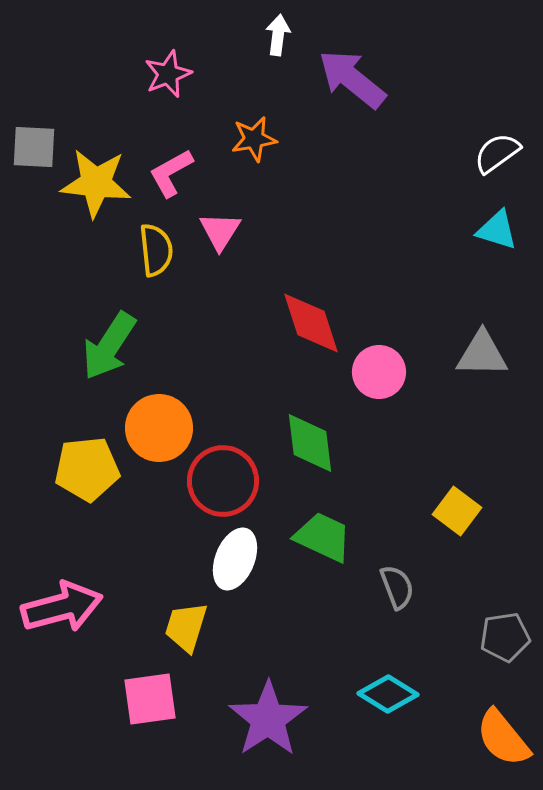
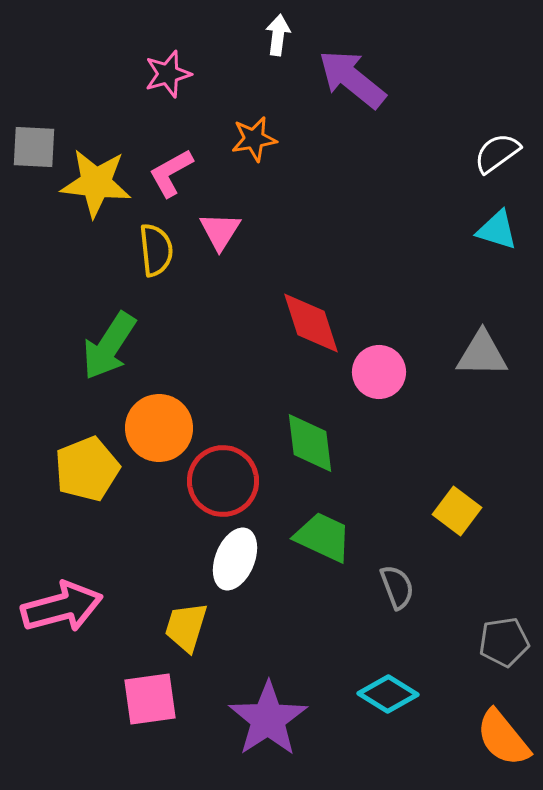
pink star: rotated 6 degrees clockwise
yellow pentagon: rotated 16 degrees counterclockwise
gray pentagon: moved 1 px left, 5 px down
